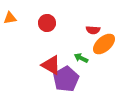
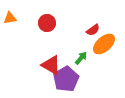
red semicircle: rotated 40 degrees counterclockwise
green arrow: rotated 104 degrees clockwise
